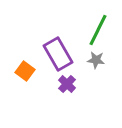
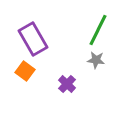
purple rectangle: moved 25 px left, 15 px up
